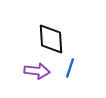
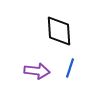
black diamond: moved 8 px right, 8 px up
